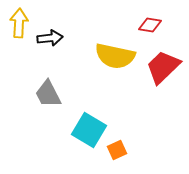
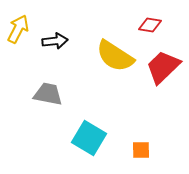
yellow arrow: moved 1 px left, 6 px down; rotated 24 degrees clockwise
black arrow: moved 5 px right, 3 px down
yellow semicircle: rotated 21 degrees clockwise
gray trapezoid: rotated 128 degrees clockwise
cyan square: moved 8 px down
orange square: moved 24 px right; rotated 24 degrees clockwise
